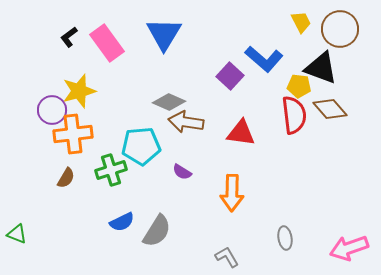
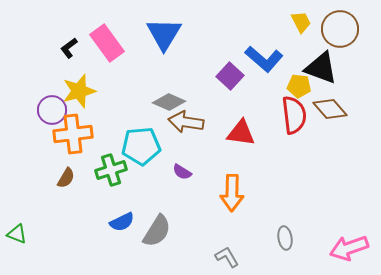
black L-shape: moved 11 px down
